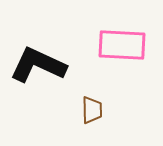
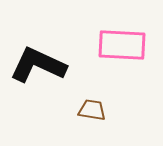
brown trapezoid: rotated 80 degrees counterclockwise
